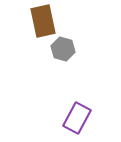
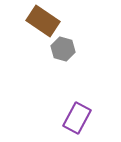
brown rectangle: rotated 44 degrees counterclockwise
